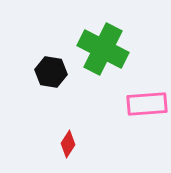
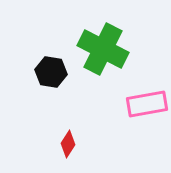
pink rectangle: rotated 6 degrees counterclockwise
